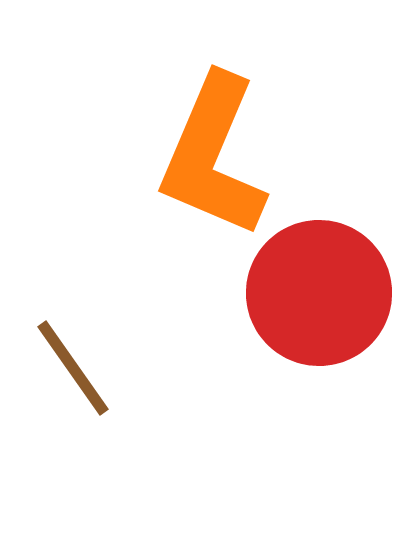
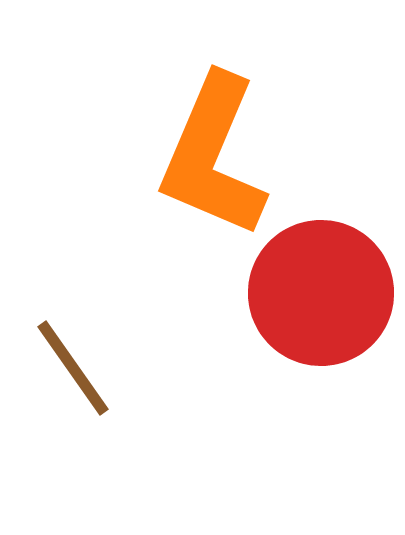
red circle: moved 2 px right
